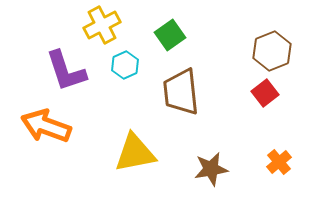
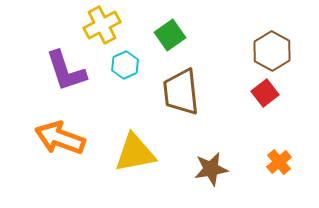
brown hexagon: rotated 9 degrees counterclockwise
orange arrow: moved 14 px right, 12 px down
